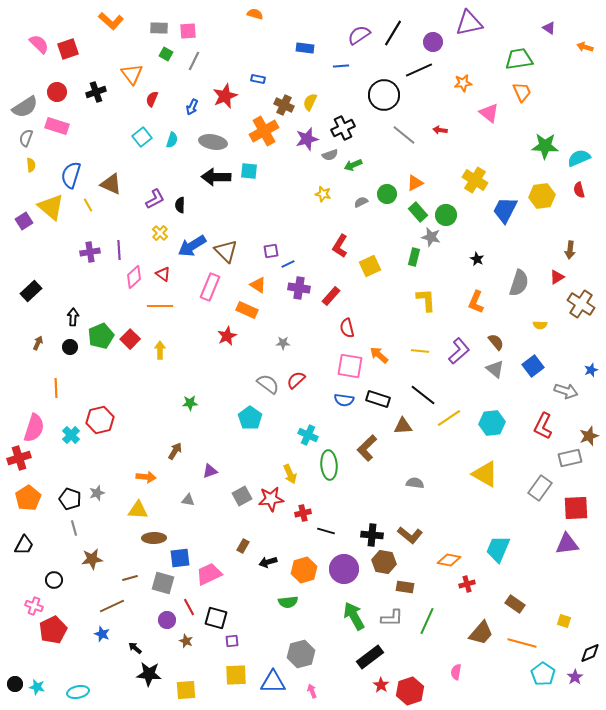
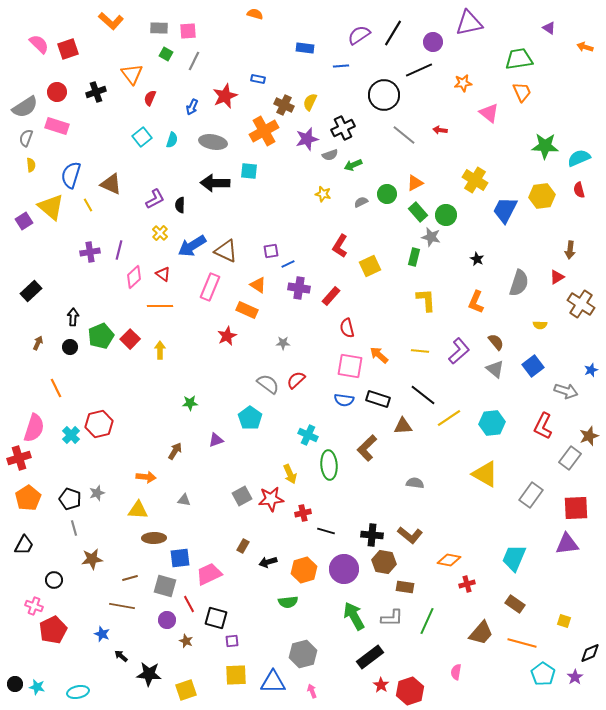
red semicircle at (152, 99): moved 2 px left, 1 px up
black arrow at (216, 177): moved 1 px left, 6 px down
purple line at (119, 250): rotated 18 degrees clockwise
brown triangle at (226, 251): rotated 20 degrees counterclockwise
orange line at (56, 388): rotated 24 degrees counterclockwise
red hexagon at (100, 420): moved 1 px left, 4 px down
gray rectangle at (570, 458): rotated 40 degrees counterclockwise
purple triangle at (210, 471): moved 6 px right, 31 px up
gray rectangle at (540, 488): moved 9 px left, 7 px down
gray triangle at (188, 500): moved 4 px left
cyan trapezoid at (498, 549): moved 16 px right, 9 px down
gray square at (163, 583): moved 2 px right, 3 px down
brown line at (112, 606): moved 10 px right; rotated 35 degrees clockwise
red line at (189, 607): moved 3 px up
black arrow at (135, 648): moved 14 px left, 8 px down
gray hexagon at (301, 654): moved 2 px right
yellow square at (186, 690): rotated 15 degrees counterclockwise
